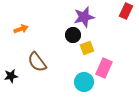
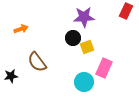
purple star: rotated 10 degrees clockwise
black circle: moved 3 px down
yellow square: moved 1 px up
